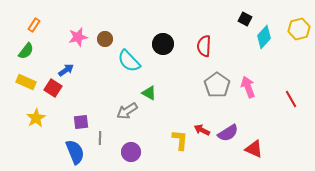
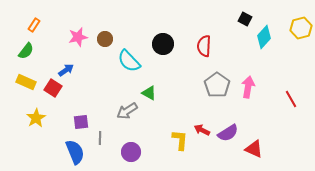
yellow hexagon: moved 2 px right, 1 px up
pink arrow: rotated 30 degrees clockwise
